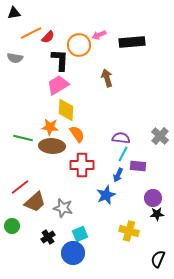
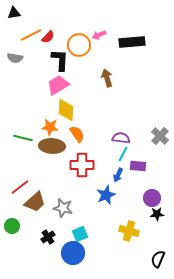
orange line: moved 2 px down
purple circle: moved 1 px left
